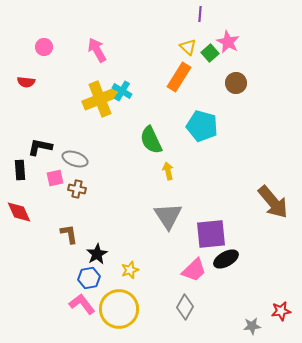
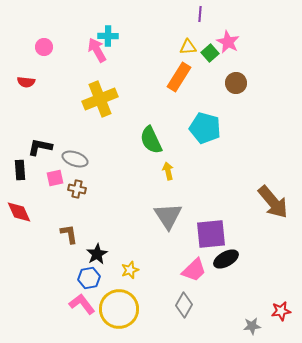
yellow triangle: rotated 48 degrees counterclockwise
cyan cross: moved 14 px left, 55 px up; rotated 30 degrees counterclockwise
cyan pentagon: moved 3 px right, 2 px down
gray diamond: moved 1 px left, 2 px up
